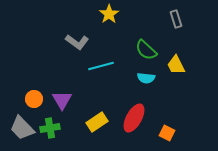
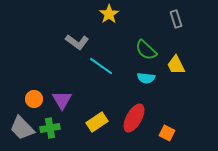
cyan line: rotated 50 degrees clockwise
